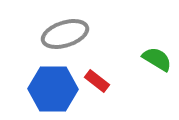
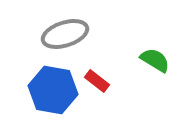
green semicircle: moved 2 px left, 1 px down
blue hexagon: moved 1 px down; rotated 9 degrees clockwise
